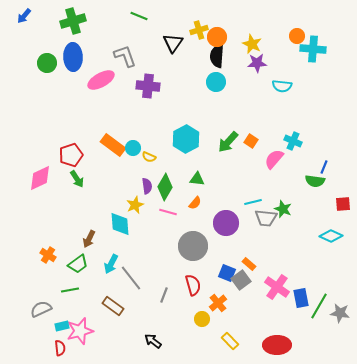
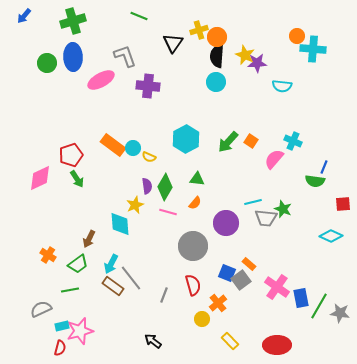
yellow star at (252, 44): moved 7 px left, 11 px down
brown rectangle at (113, 306): moved 20 px up
red semicircle at (60, 348): rotated 21 degrees clockwise
